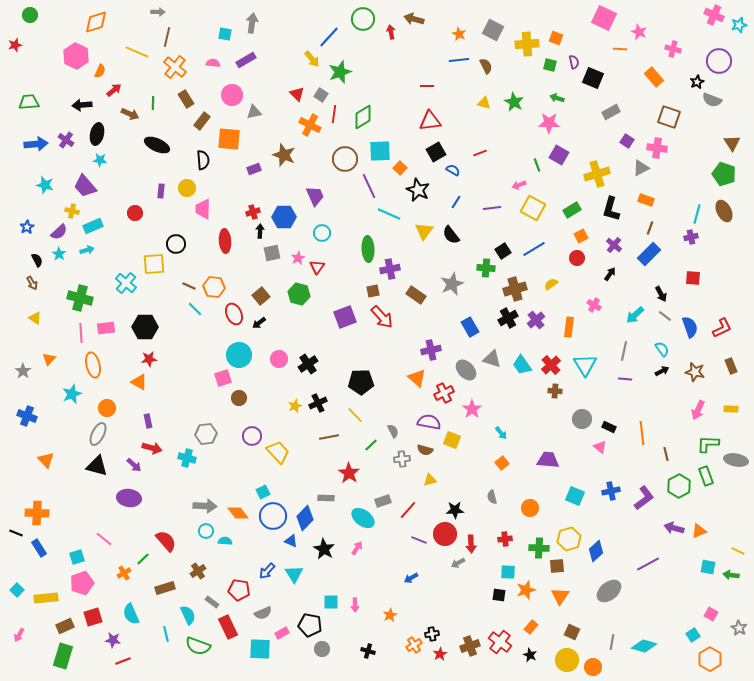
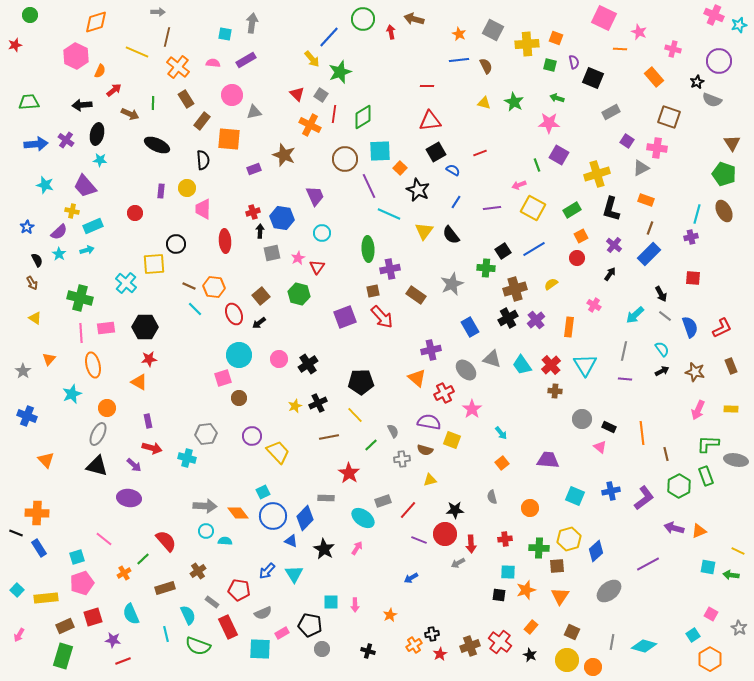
orange cross at (175, 67): moved 3 px right
blue hexagon at (284, 217): moved 2 px left, 1 px down; rotated 10 degrees clockwise
